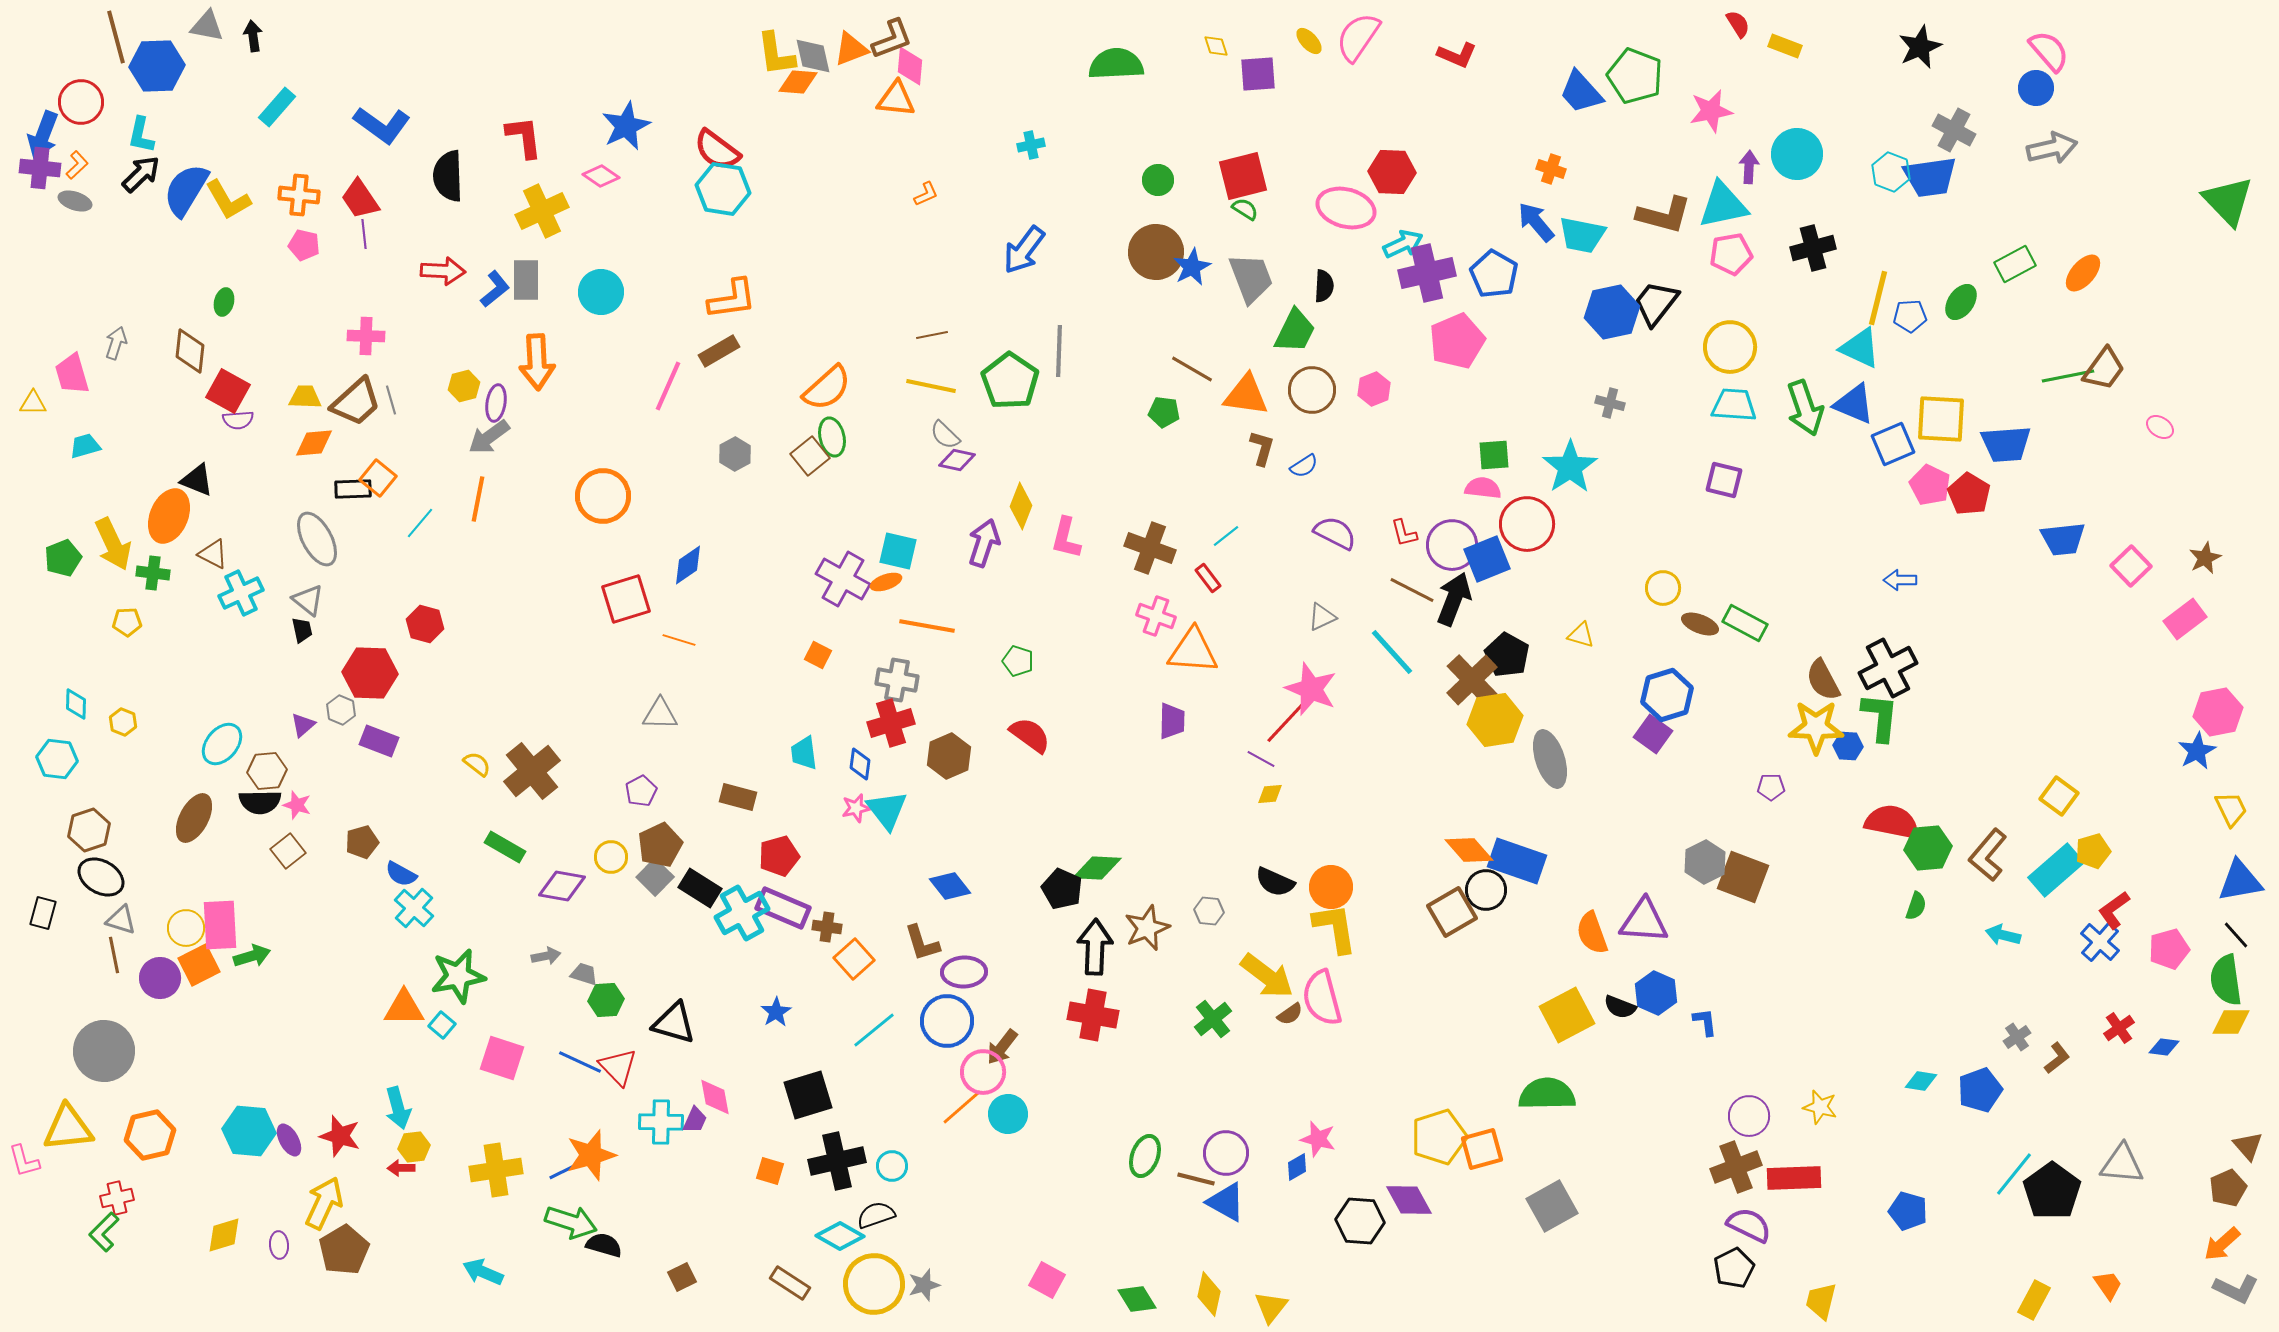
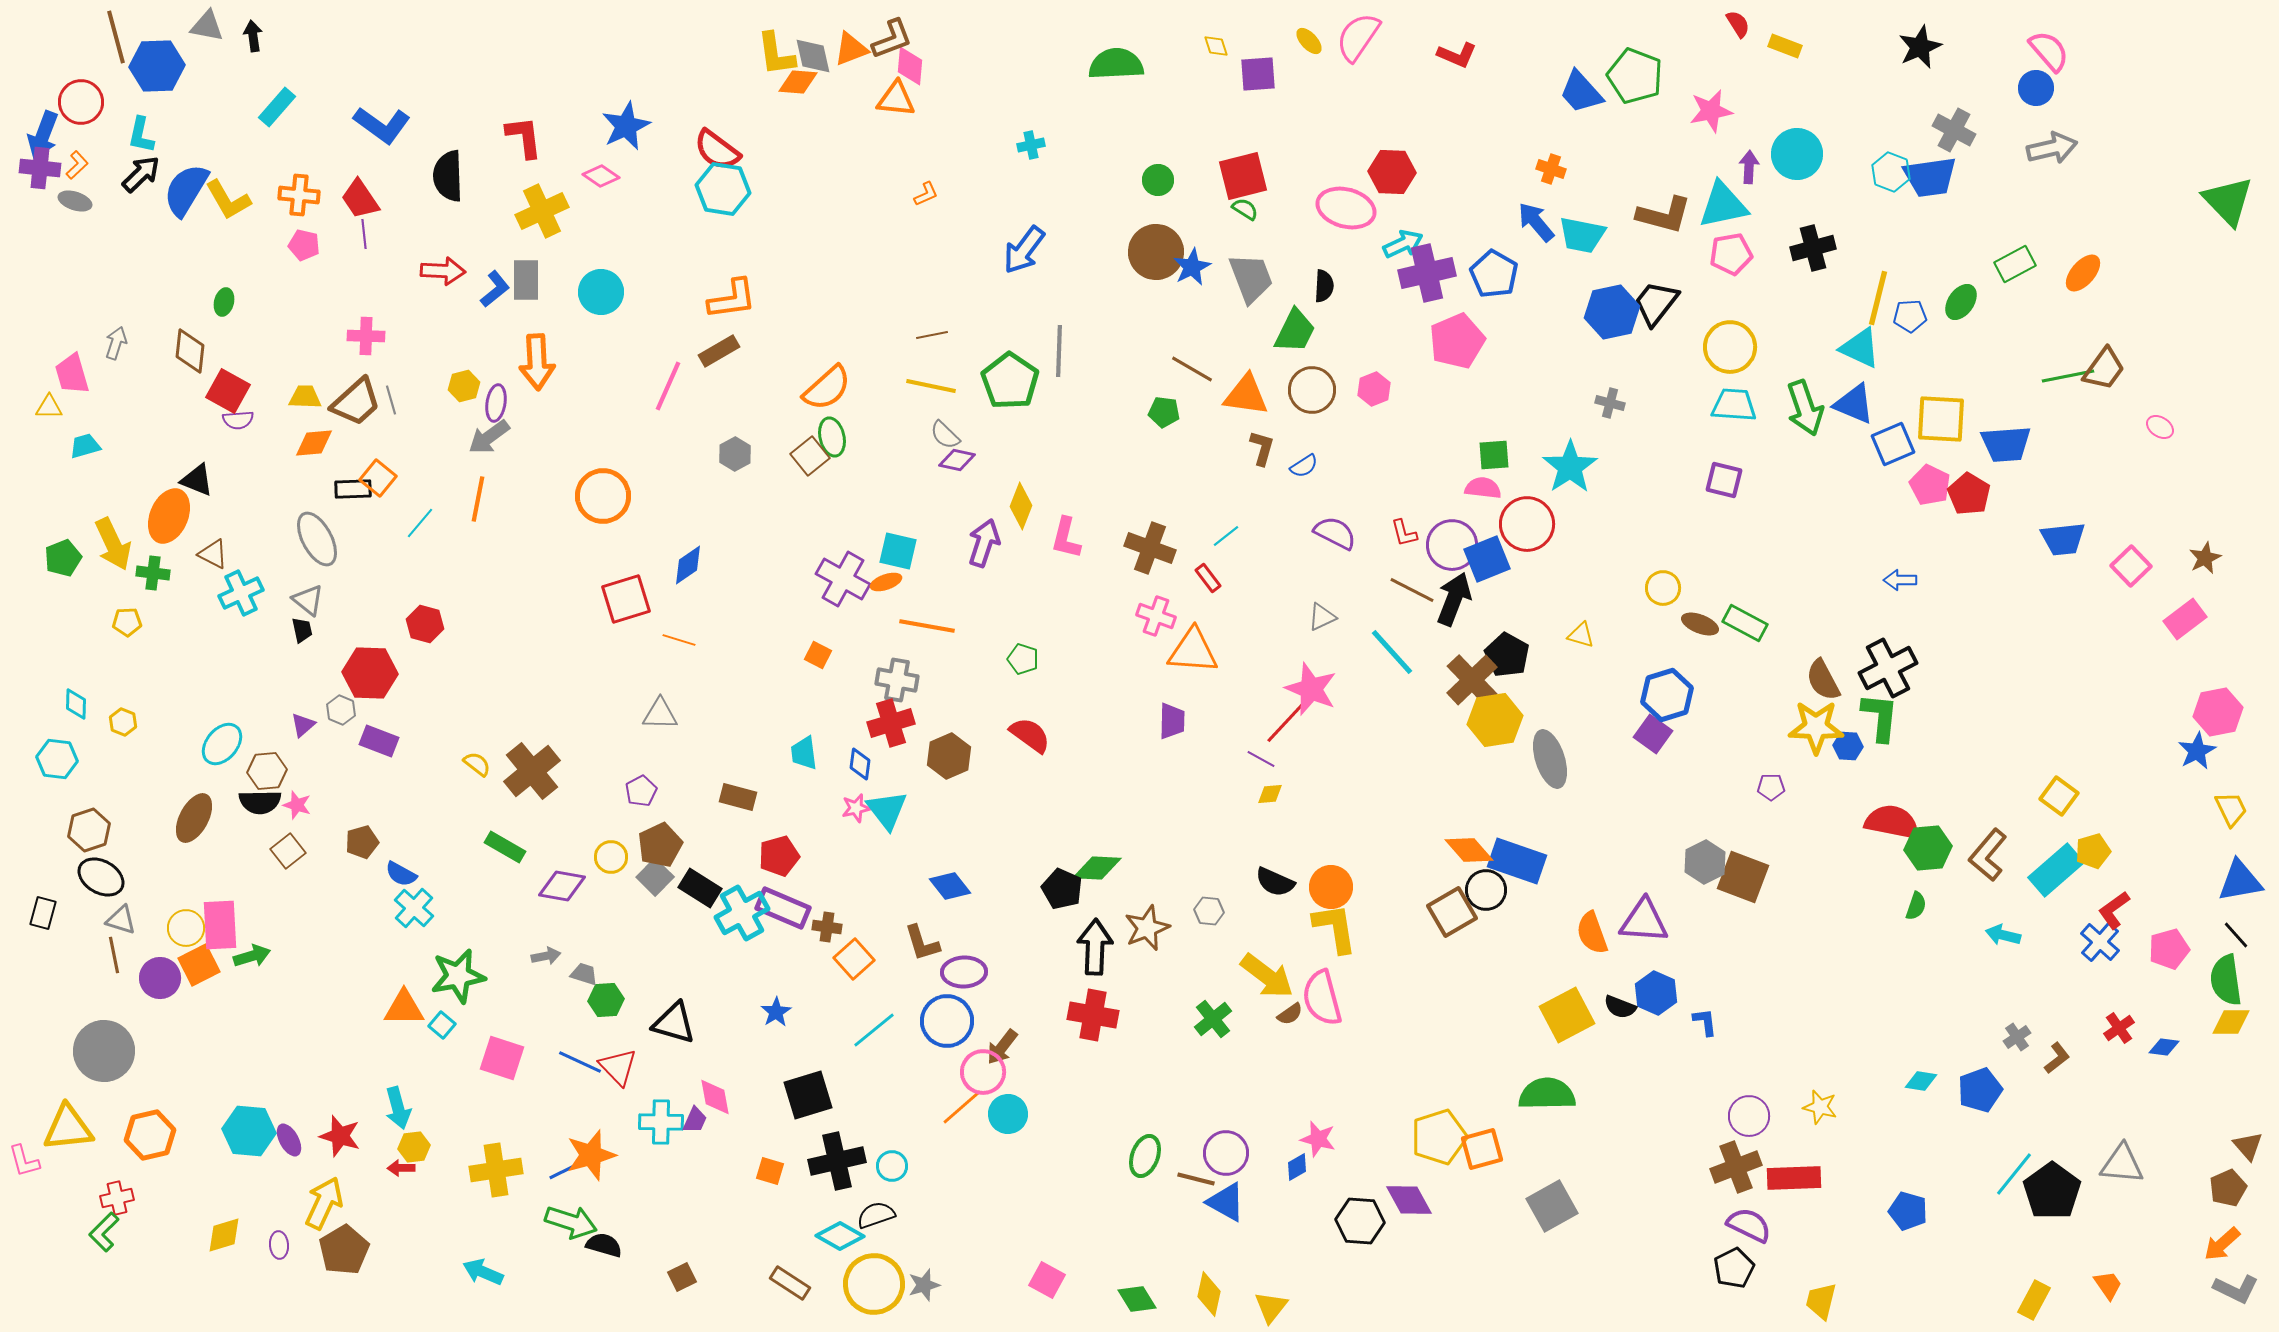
yellow triangle at (33, 403): moved 16 px right, 4 px down
green pentagon at (1018, 661): moved 5 px right, 2 px up
